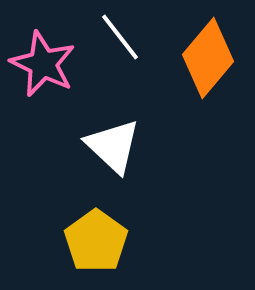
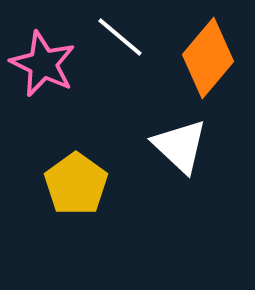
white line: rotated 12 degrees counterclockwise
white triangle: moved 67 px right
yellow pentagon: moved 20 px left, 57 px up
